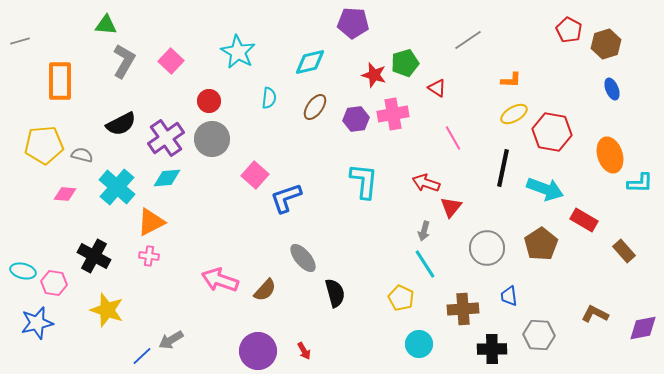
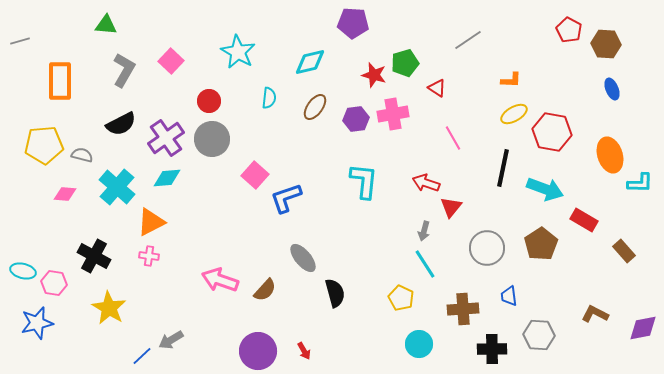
brown hexagon at (606, 44): rotated 20 degrees clockwise
gray L-shape at (124, 61): moved 9 px down
yellow star at (107, 310): moved 2 px right, 2 px up; rotated 12 degrees clockwise
